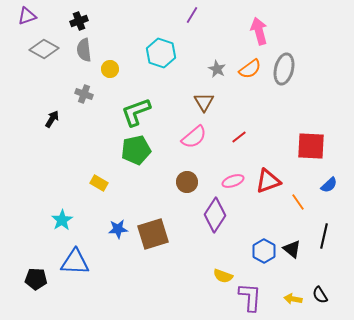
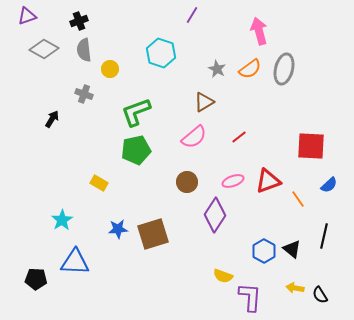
brown triangle: rotated 30 degrees clockwise
orange line: moved 3 px up
yellow arrow: moved 2 px right, 11 px up
